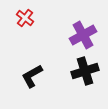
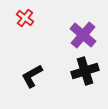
purple cross: rotated 20 degrees counterclockwise
